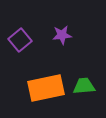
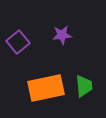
purple square: moved 2 px left, 2 px down
green trapezoid: rotated 90 degrees clockwise
